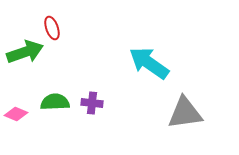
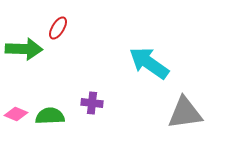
red ellipse: moved 6 px right; rotated 50 degrees clockwise
green arrow: moved 1 px left, 3 px up; rotated 21 degrees clockwise
green semicircle: moved 5 px left, 14 px down
